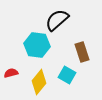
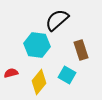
brown rectangle: moved 1 px left, 2 px up
